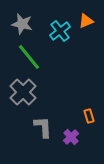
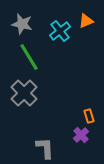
green line: rotated 8 degrees clockwise
gray cross: moved 1 px right, 1 px down
gray L-shape: moved 2 px right, 21 px down
purple cross: moved 10 px right, 2 px up
